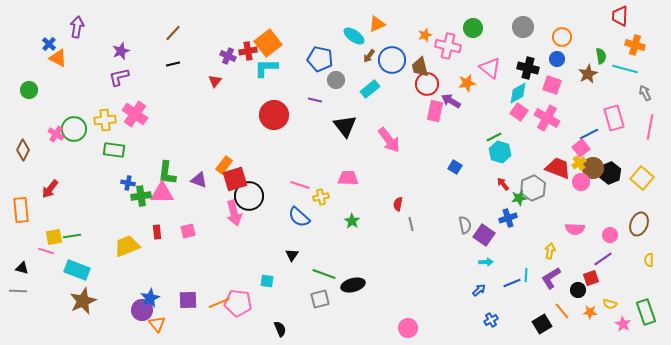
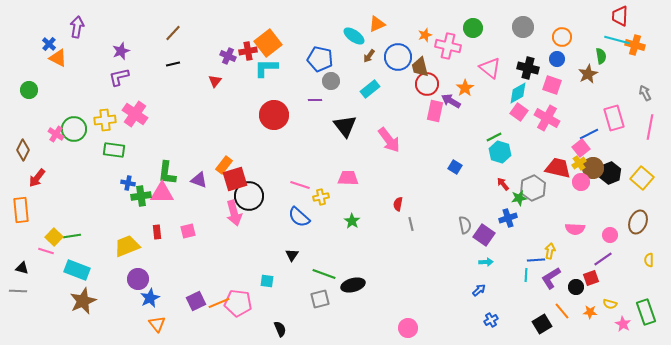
blue circle at (392, 60): moved 6 px right, 3 px up
cyan line at (625, 69): moved 8 px left, 29 px up
gray circle at (336, 80): moved 5 px left, 1 px down
orange star at (467, 83): moved 2 px left, 5 px down; rotated 24 degrees counterclockwise
purple line at (315, 100): rotated 16 degrees counterclockwise
red trapezoid at (558, 168): rotated 8 degrees counterclockwise
red arrow at (50, 189): moved 13 px left, 11 px up
brown ellipse at (639, 224): moved 1 px left, 2 px up
yellow square at (54, 237): rotated 36 degrees counterclockwise
blue line at (512, 283): moved 24 px right, 23 px up; rotated 18 degrees clockwise
black circle at (578, 290): moved 2 px left, 3 px up
purple square at (188, 300): moved 8 px right, 1 px down; rotated 24 degrees counterclockwise
purple circle at (142, 310): moved 4 px left, 31 px up
